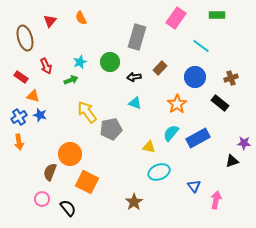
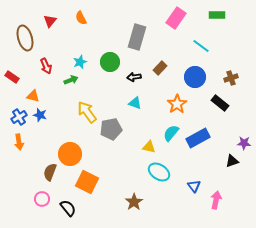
red rectangle: moved 9 px left
cyan ellipse: rotated 55 degrees clockwise
